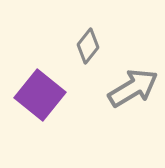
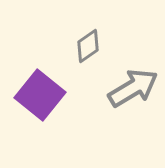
gray diamond: rotated 16 degrees clockwise
